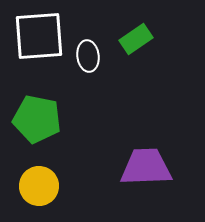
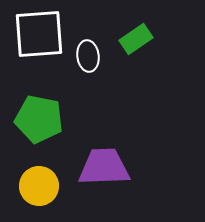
white square: moved 2 px up
green pentagon: moved 2 px right
purple trapezoid: moved 42 px left
